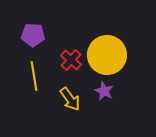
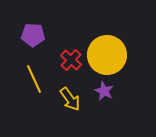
yellow line: moved 3 px down; rotated 16 degrees counterclockwise
